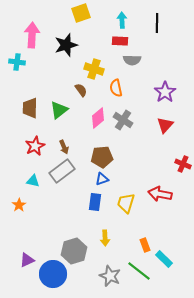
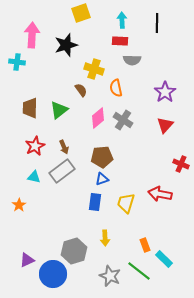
red cross: moved 2 px left
cyan triangle: moved 1 px right, 4 px up
